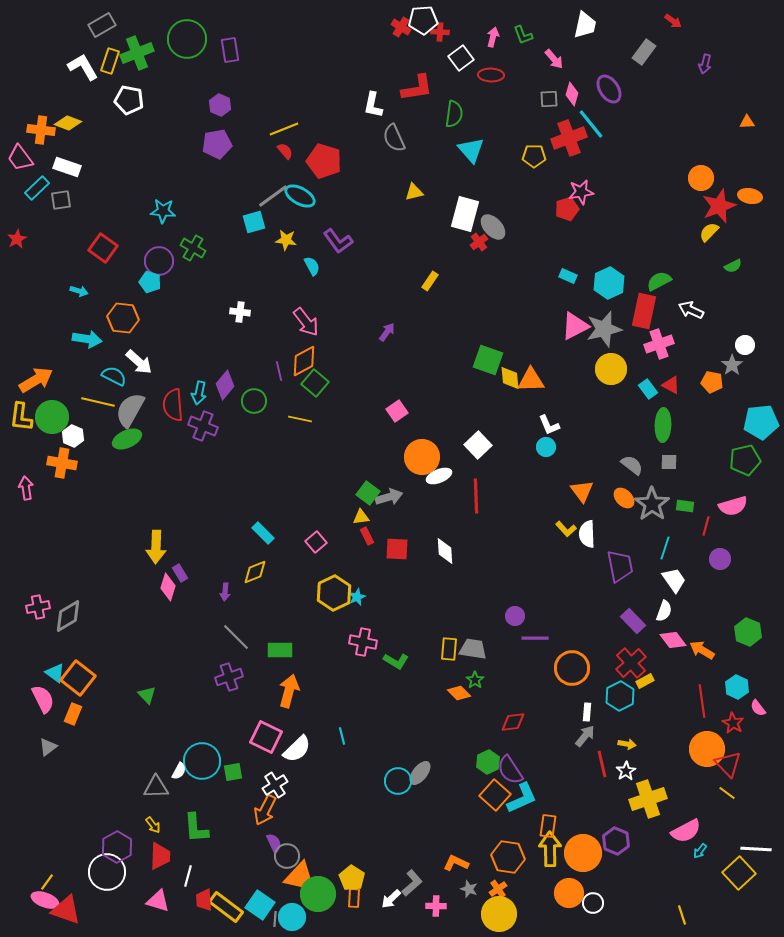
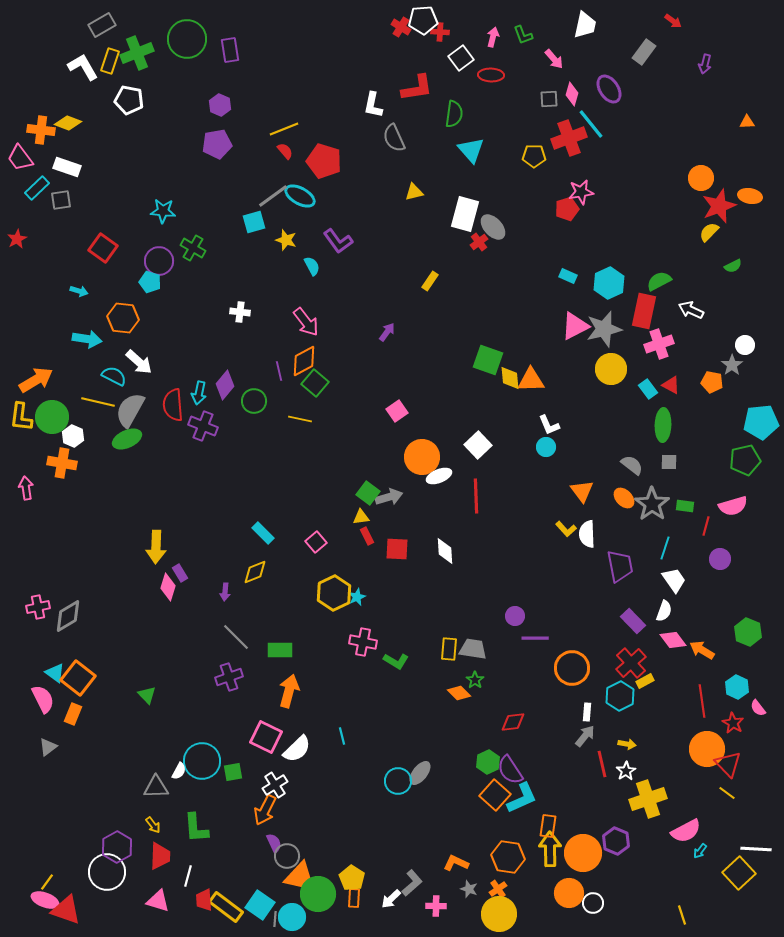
yellow star at (286, 240): rotated 10 degrees clockwise
